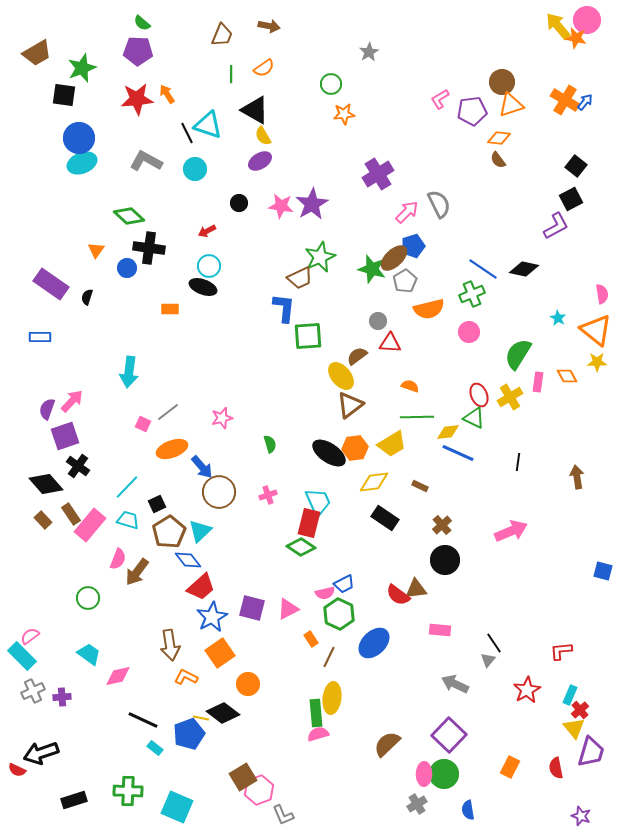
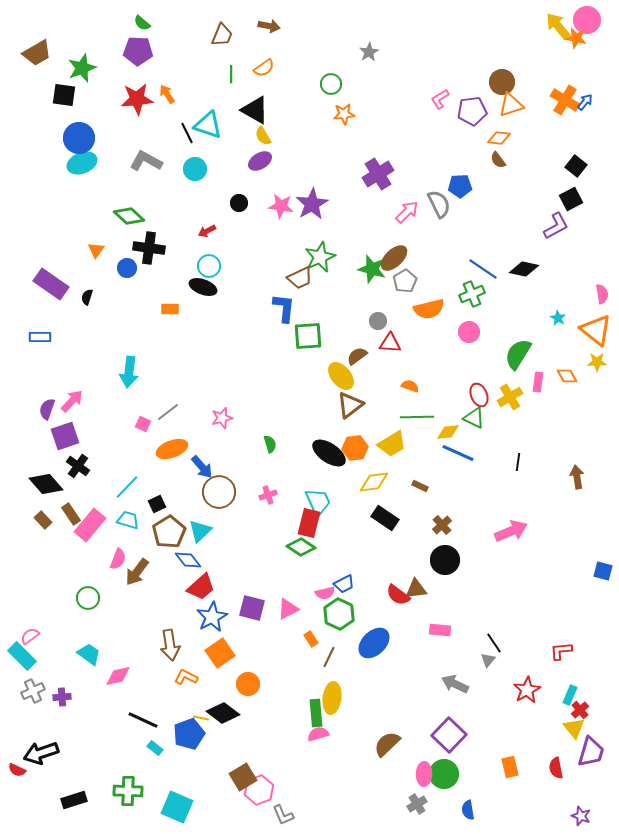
blue pentagon at (413, 246): moved 47 px right, 60 px up; rotated 15 degrees clockwise
orange rectangle at (510, 767): rotated 40 degrees counterclockwise
